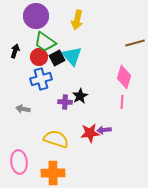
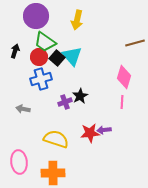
black square: rotated 21 degrees counterclockwise
purple cross: rotated 24 degrees counterclockwise
